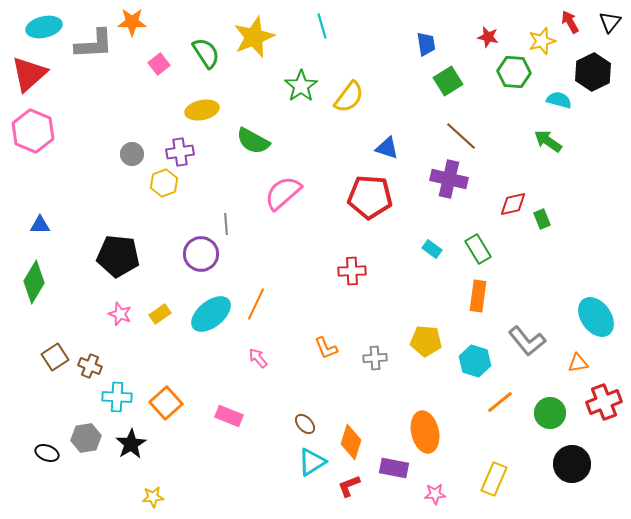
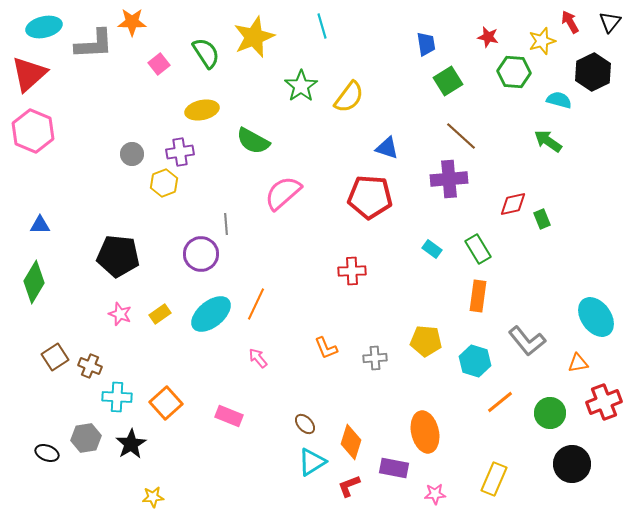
purple cross at (449, 179): rotated 18 degrees counterclockwise
